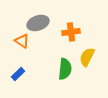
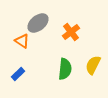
gray ellipse: rotated 20 degrees counterclockwise
orange cross: rotated 30 degrees counterclockwise
yellow semicircle: moved 6 px right, 8 px down
